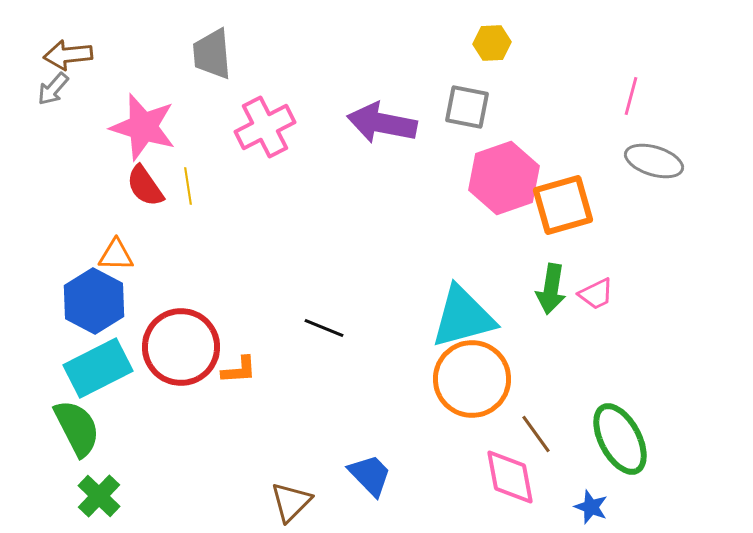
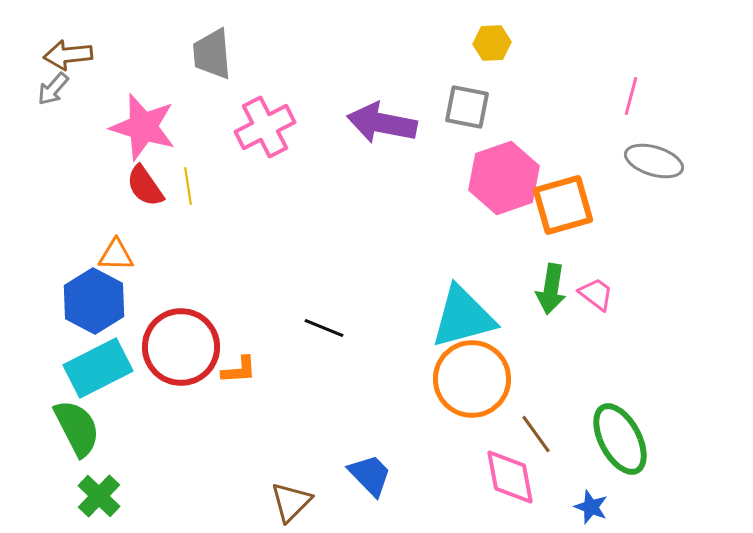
pink trapezoid: rotated 117 degrees counterclockwise
